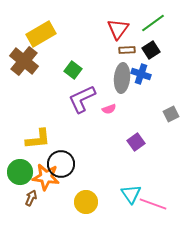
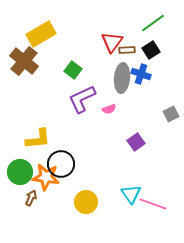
red triangle: moved 6 px left, 13 px down
